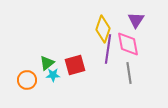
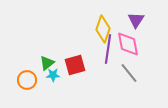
gray line: rotated 30 degrees counterclockwise
